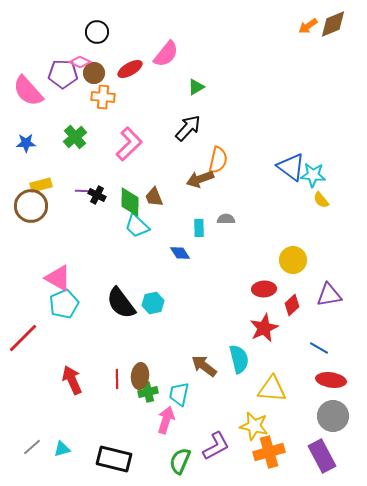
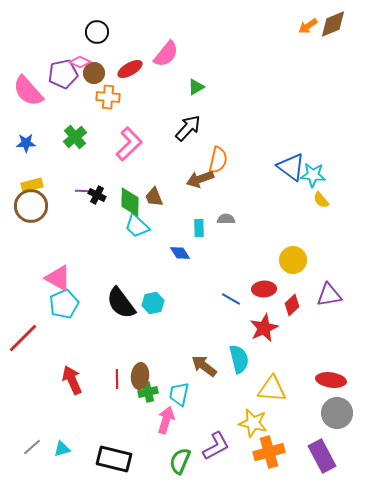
purple pentagon at (63, 74): rotated 12 degrees counterclockwise
orange cross at (103, 97): moved 5 px right
yellow rectangle at (41, 185): moved 9 px left
blue line at (319, 348): moved 88 px left, 49 px up
gray circle at (333, 416): moved 4 px right, 3 px up
yellow star at (254, 426): moved 1 px left, 3 px up
